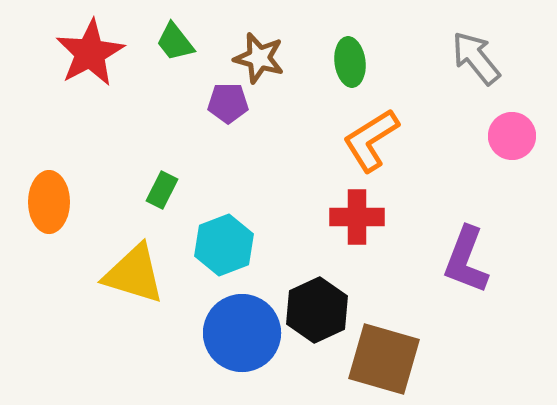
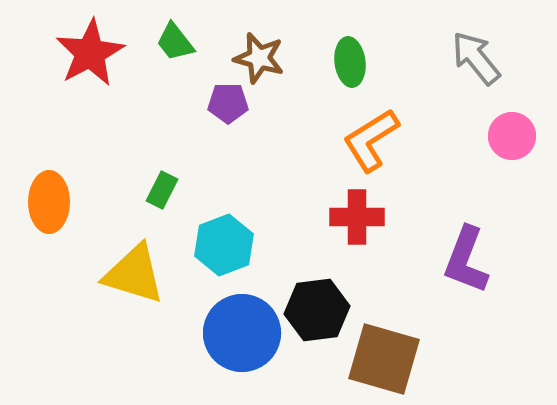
black hexagon: rotated 18 degrees clockwise
